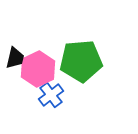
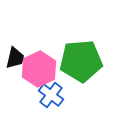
pink hexagon: moved 1 px right
blue cross: rotated 15 degrees counterclockwise
